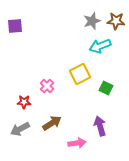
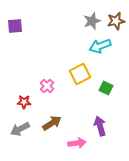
brown star: rotated 18 degrees counterclockwise
